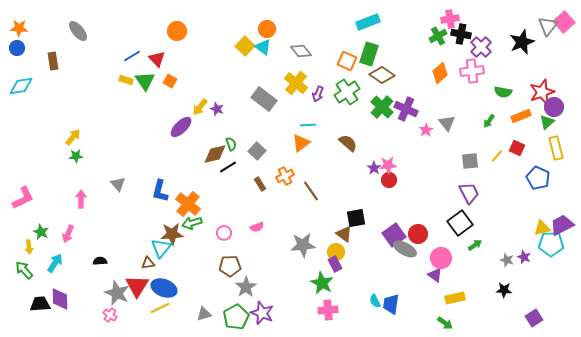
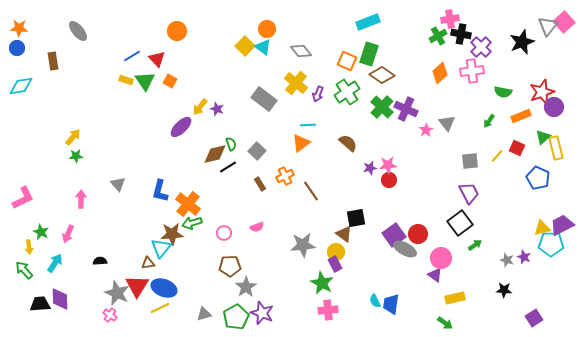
green triangle at (547, 122): moved 4 px left, 15 px down
purple star at (374, 168): moved 4 px left; rotated 24 degrees clockwise
